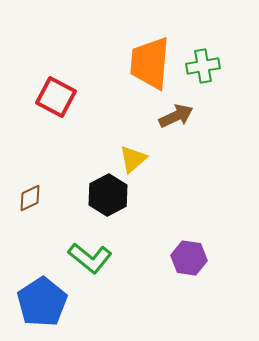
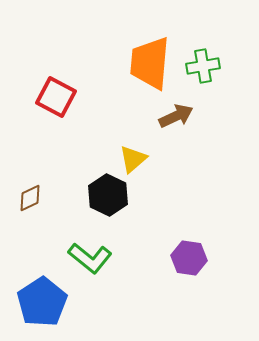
black hexagon: rotated 6 degrees counterclockwise
